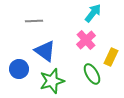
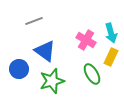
cyan arrow: moved 18 px right, 20 px down; rotated 126 degrees clockwise
gray line: rotated 18 degrees counterclockwise
pink cross: rotated 18 degrees counterclockwise
